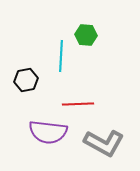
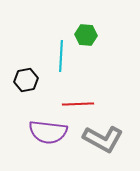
gray L-shape: moved 1 px left, 4 px up
